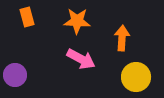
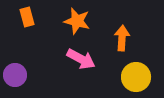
orange star: rotated 12 degrees clockwise
